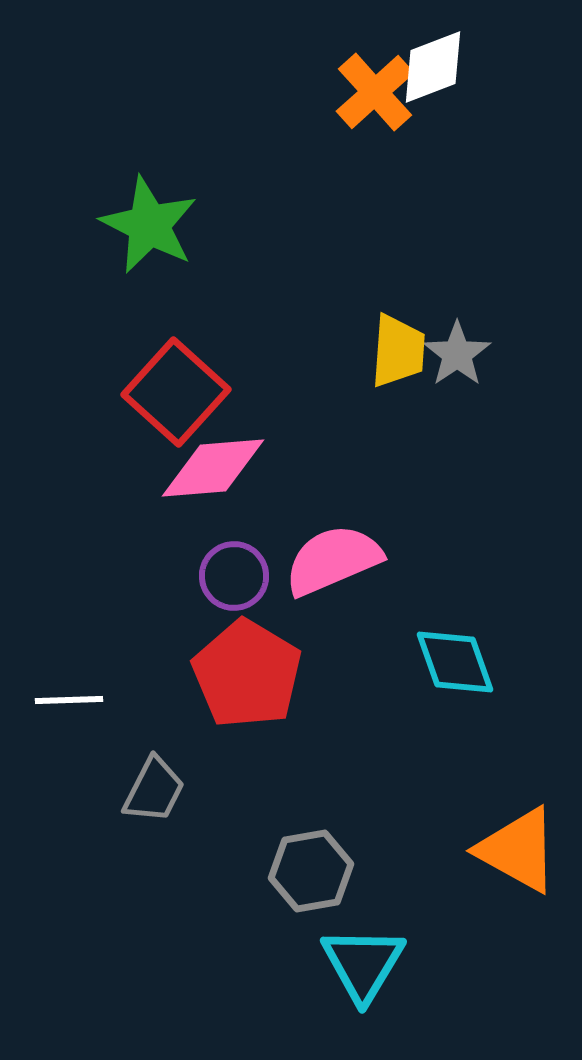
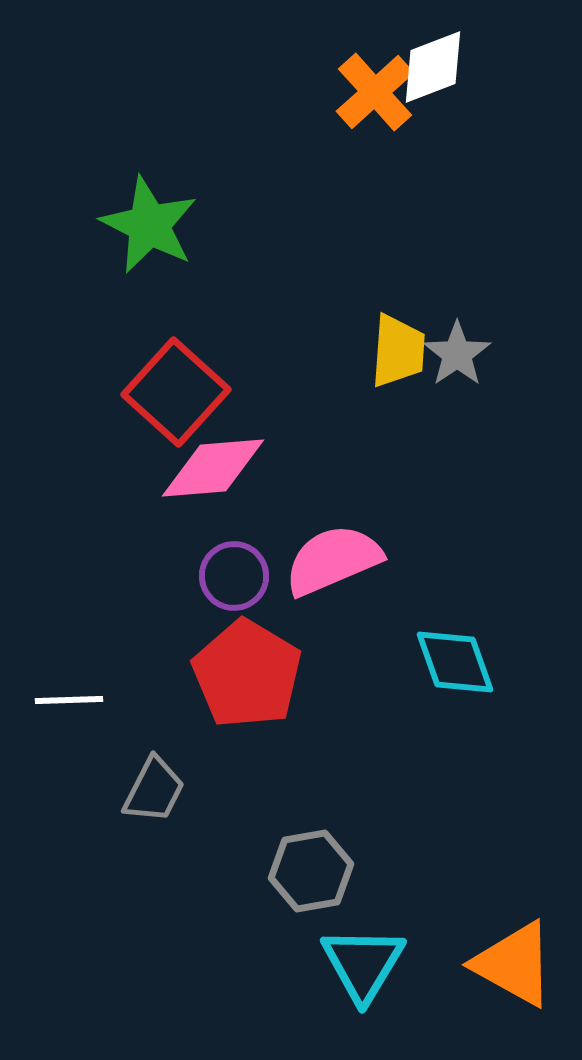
orange triangle: moved 4 px left, 114 px down
